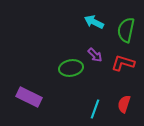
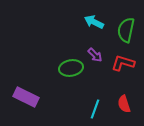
purple rectangle: moved 3 px left
red semicircle: rotated 36 degrees counterclockwise
